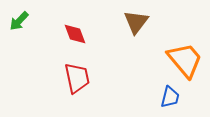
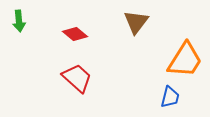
green arrow: rotated 50 degrees counterclockwise
red diamond: rotated 30 degrees counterclockwise
orange trapezoid: rotated 72 degrees clockwise
red trapezoid: rotated 36 degrees counterclockwise
